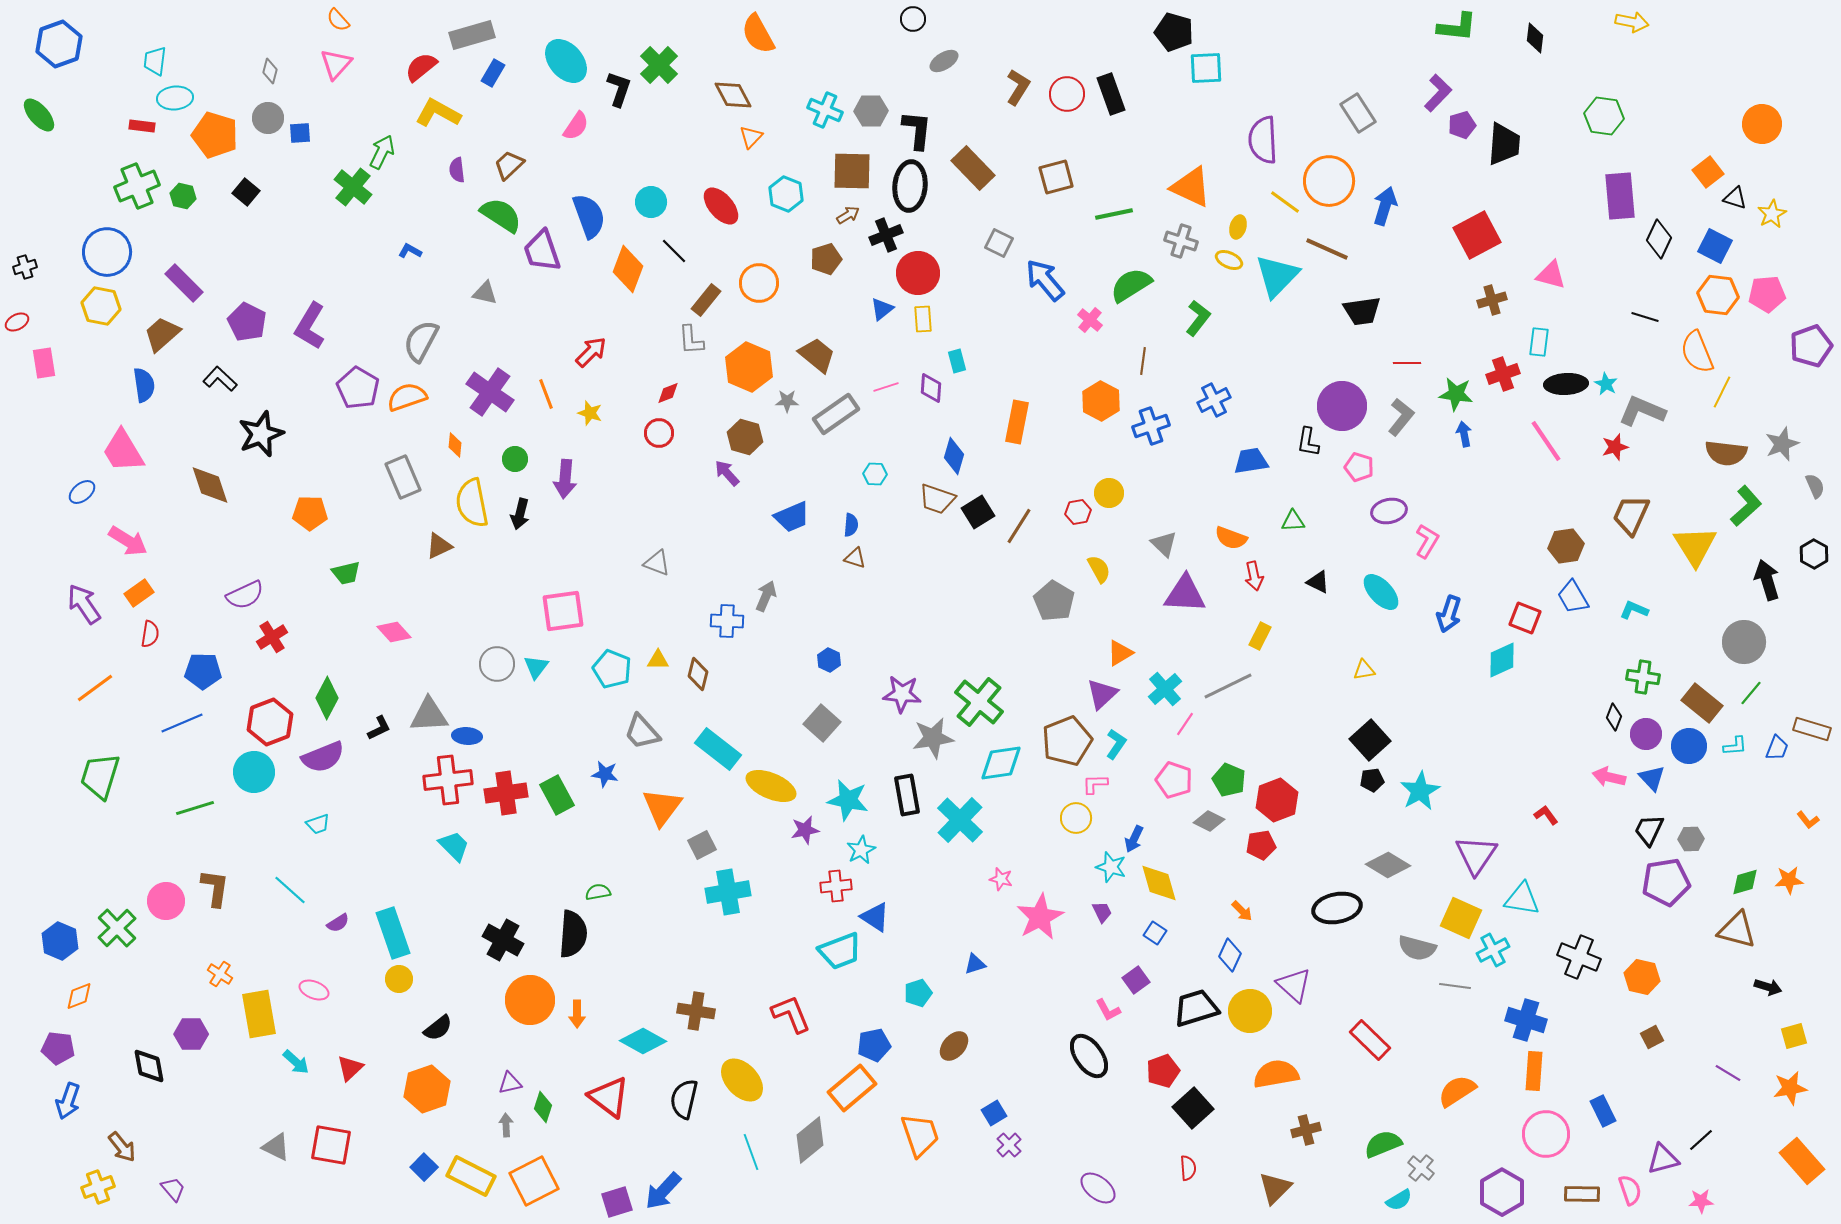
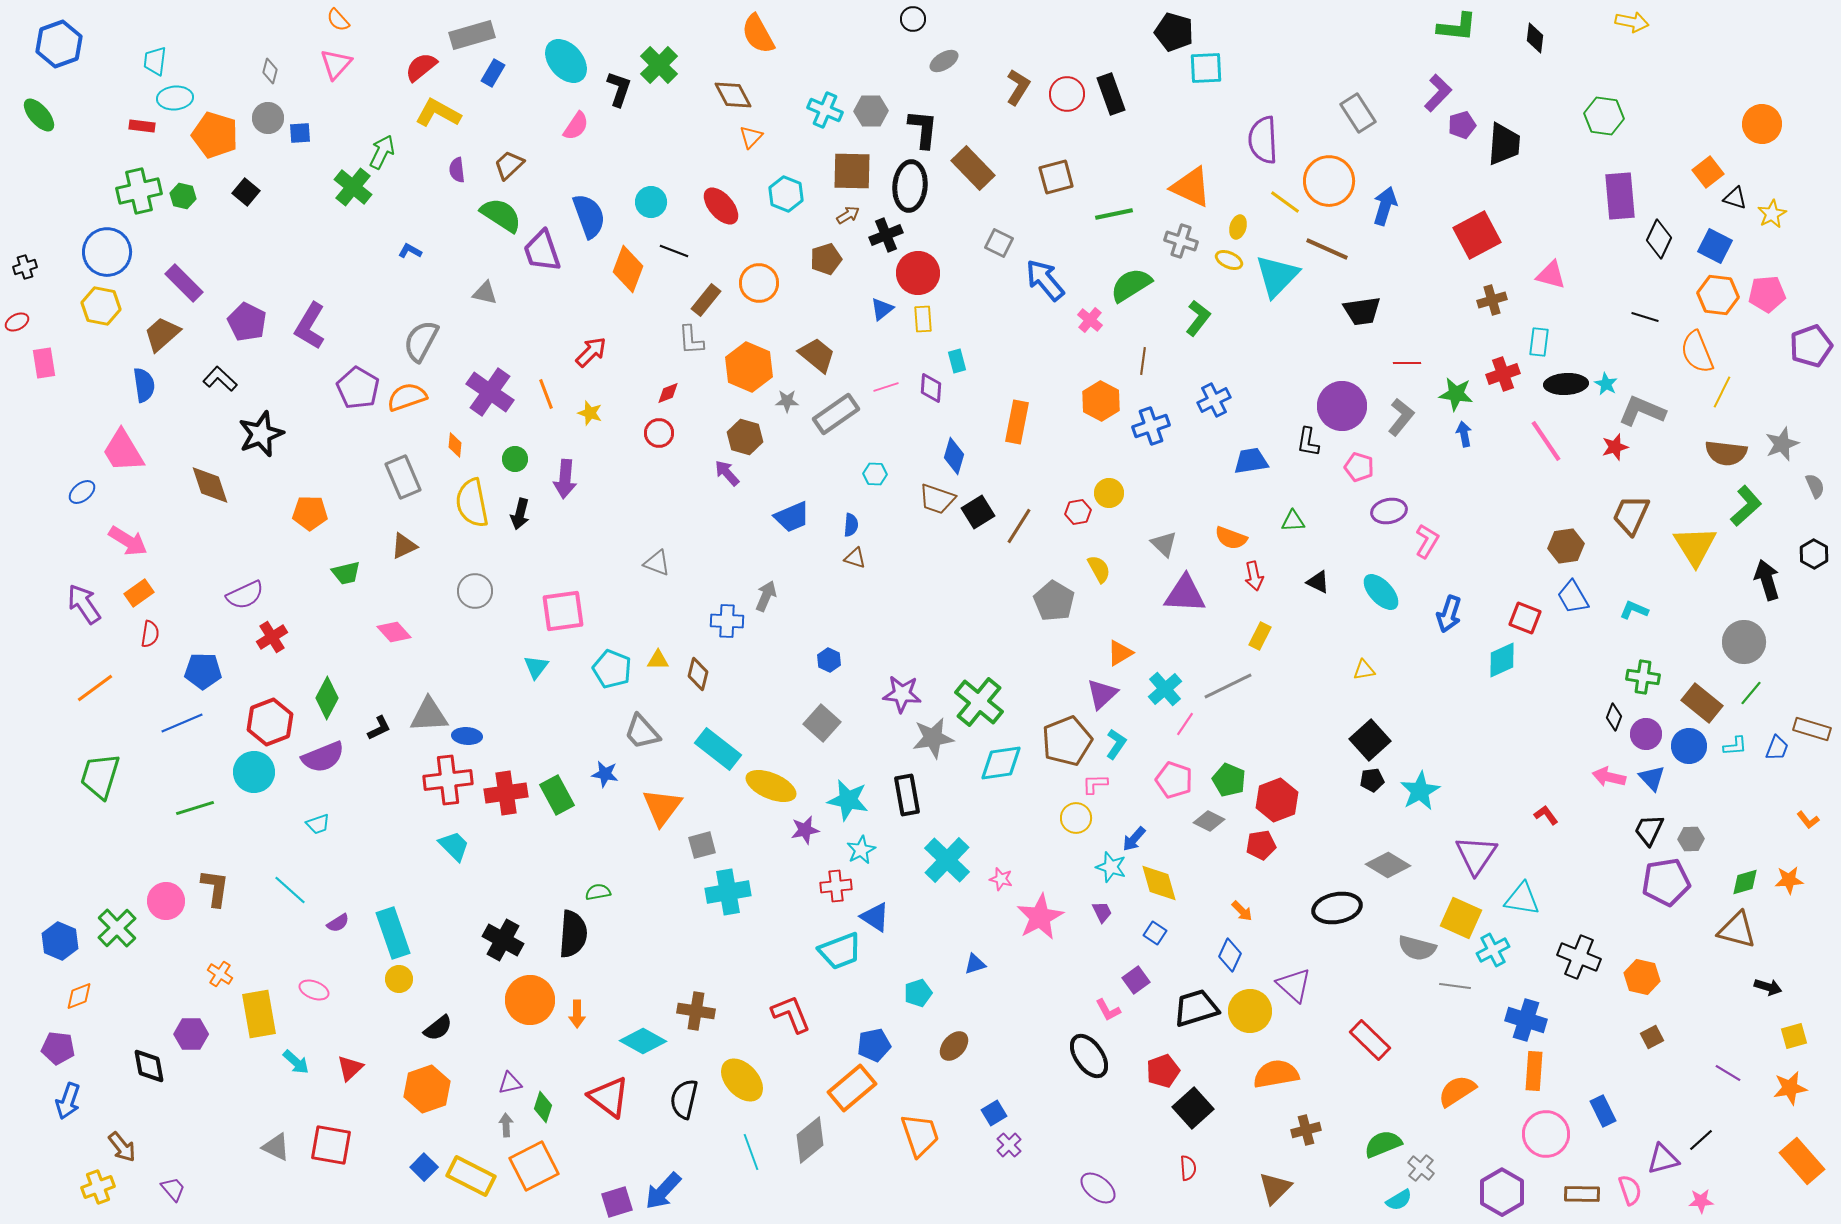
black L-shape at (917, 130): moved 6 px right, 1 px up
green cross at (137, 186): moved 2 px right, 5 px down; rotated 9 degrees clockwise
black line at (674, 251): rotated 24 degrees counterclockwise
brown triangle at (439, 546): moved 35 px left
gray circle at (497, 664): moved 22 px left, 73 px up
cyan cross at (960, 820): moved 13 px left, 40 px down
blue arrow at (1134, 839): rotated 16 degrees clockwise
gray square at (702, 845): rotated 12 degrees clockwise
orange square at (534, 1181): moved 15 px up
